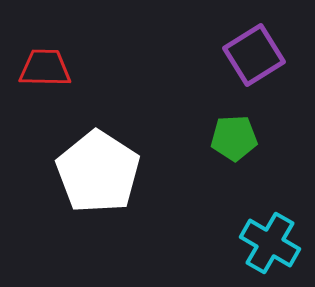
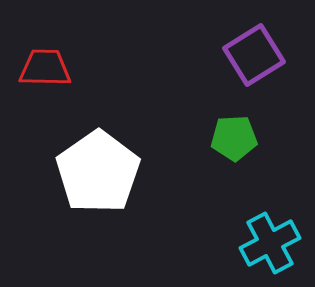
white pentagon: rotated 4 degrees clockwise
cyan cross: rotated 32 degrees clockwise
